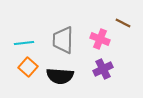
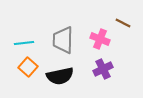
black semicircle: rotated 16 degrees counterclockwise
